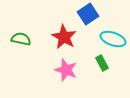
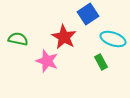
green semicircle: moved 3 px left
green rectangle: moved 1 px left, 1 px up
pink star: moved 19 px left, 9 px up
